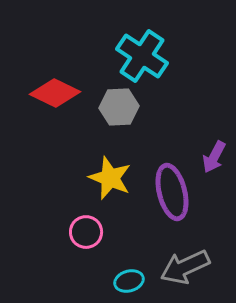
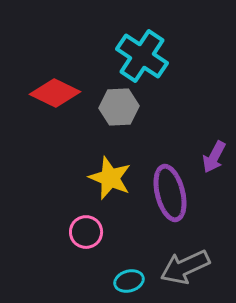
purple ellipse: moved 2 px left, 1 px down
